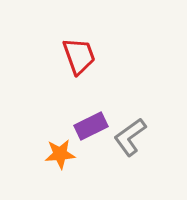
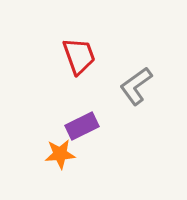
purple rectangle: moved 9 px left
gray L-shape: moved 6 px right, 51 px up
